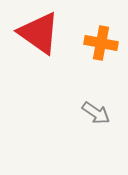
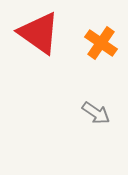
orange cross: rotated 24 degrees clockwise
